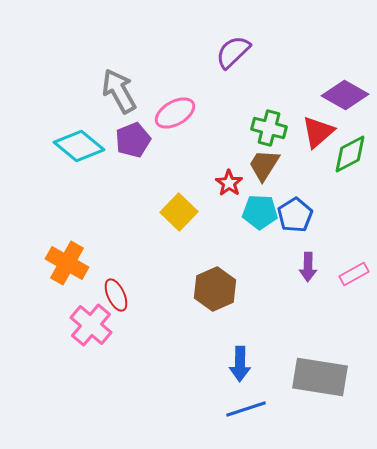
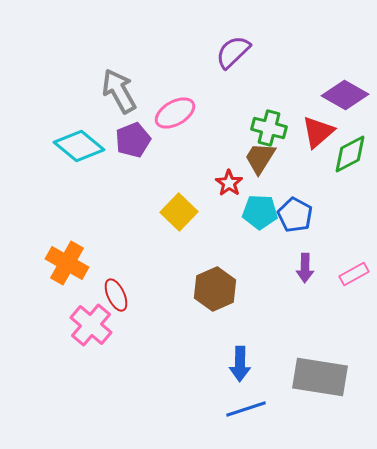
brown trapezoid: moved 4 px left, 7 px up
blue pentagon: rotated 12 degrees counterclockwise
purple arrow: moved 3 px left, 1 px down
